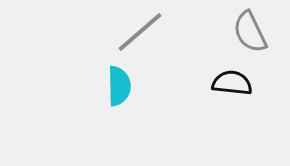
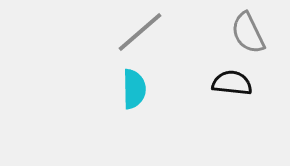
gray semicircle: moved 2 px left, 1 px down
cyan semicircle: moved 15 px right, 3 px down
